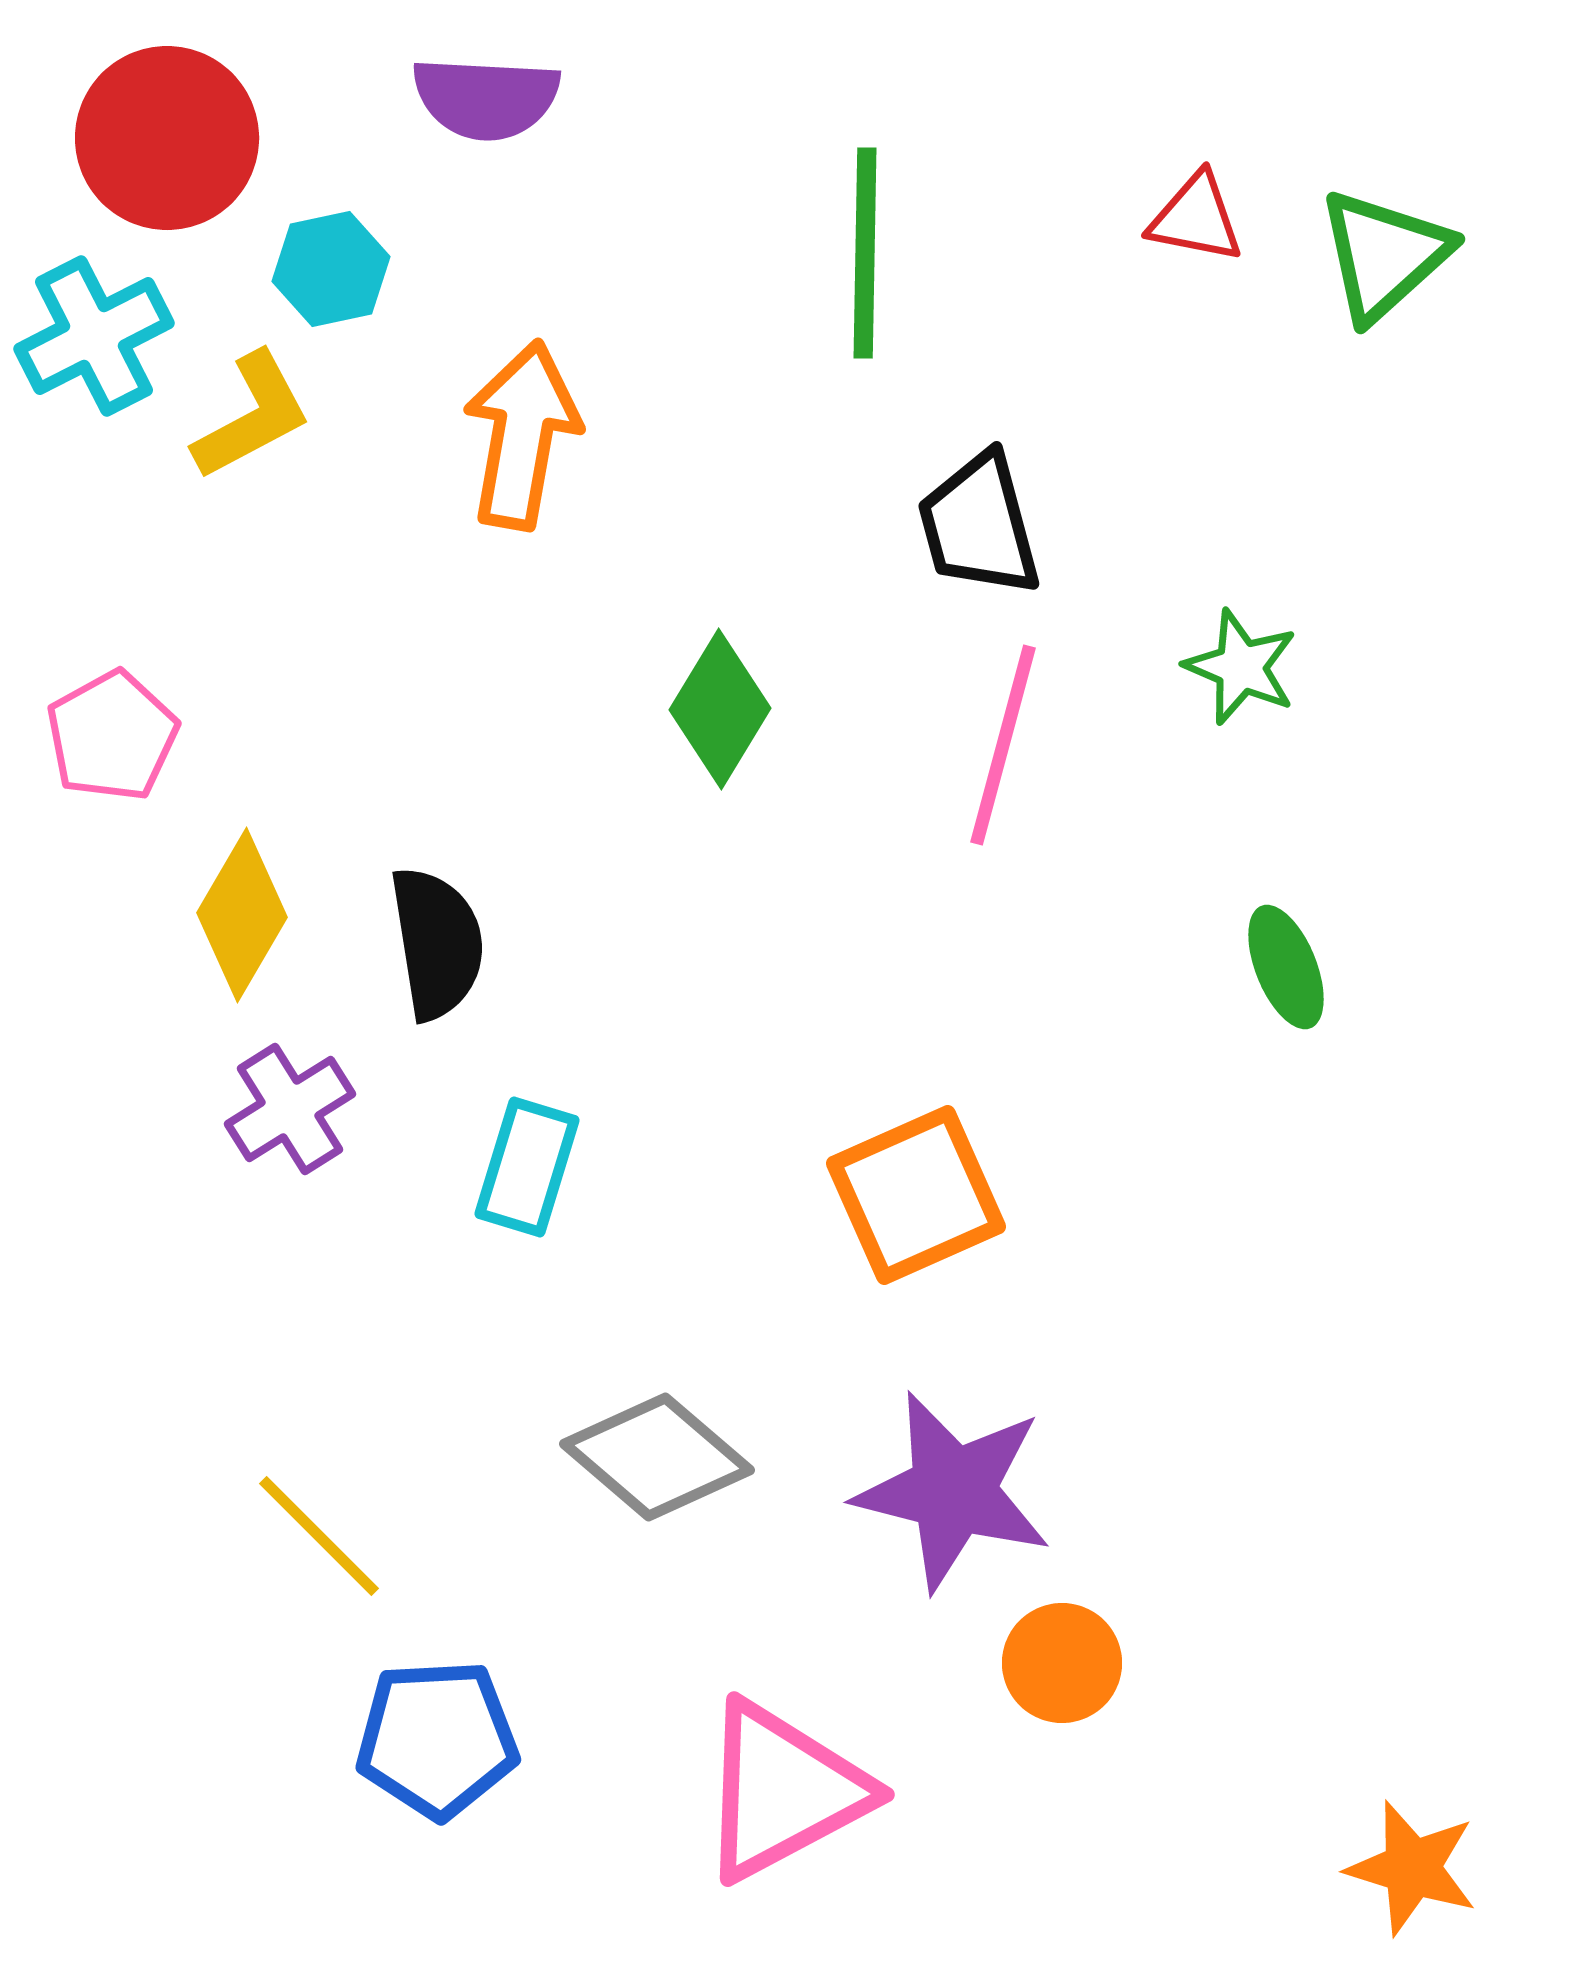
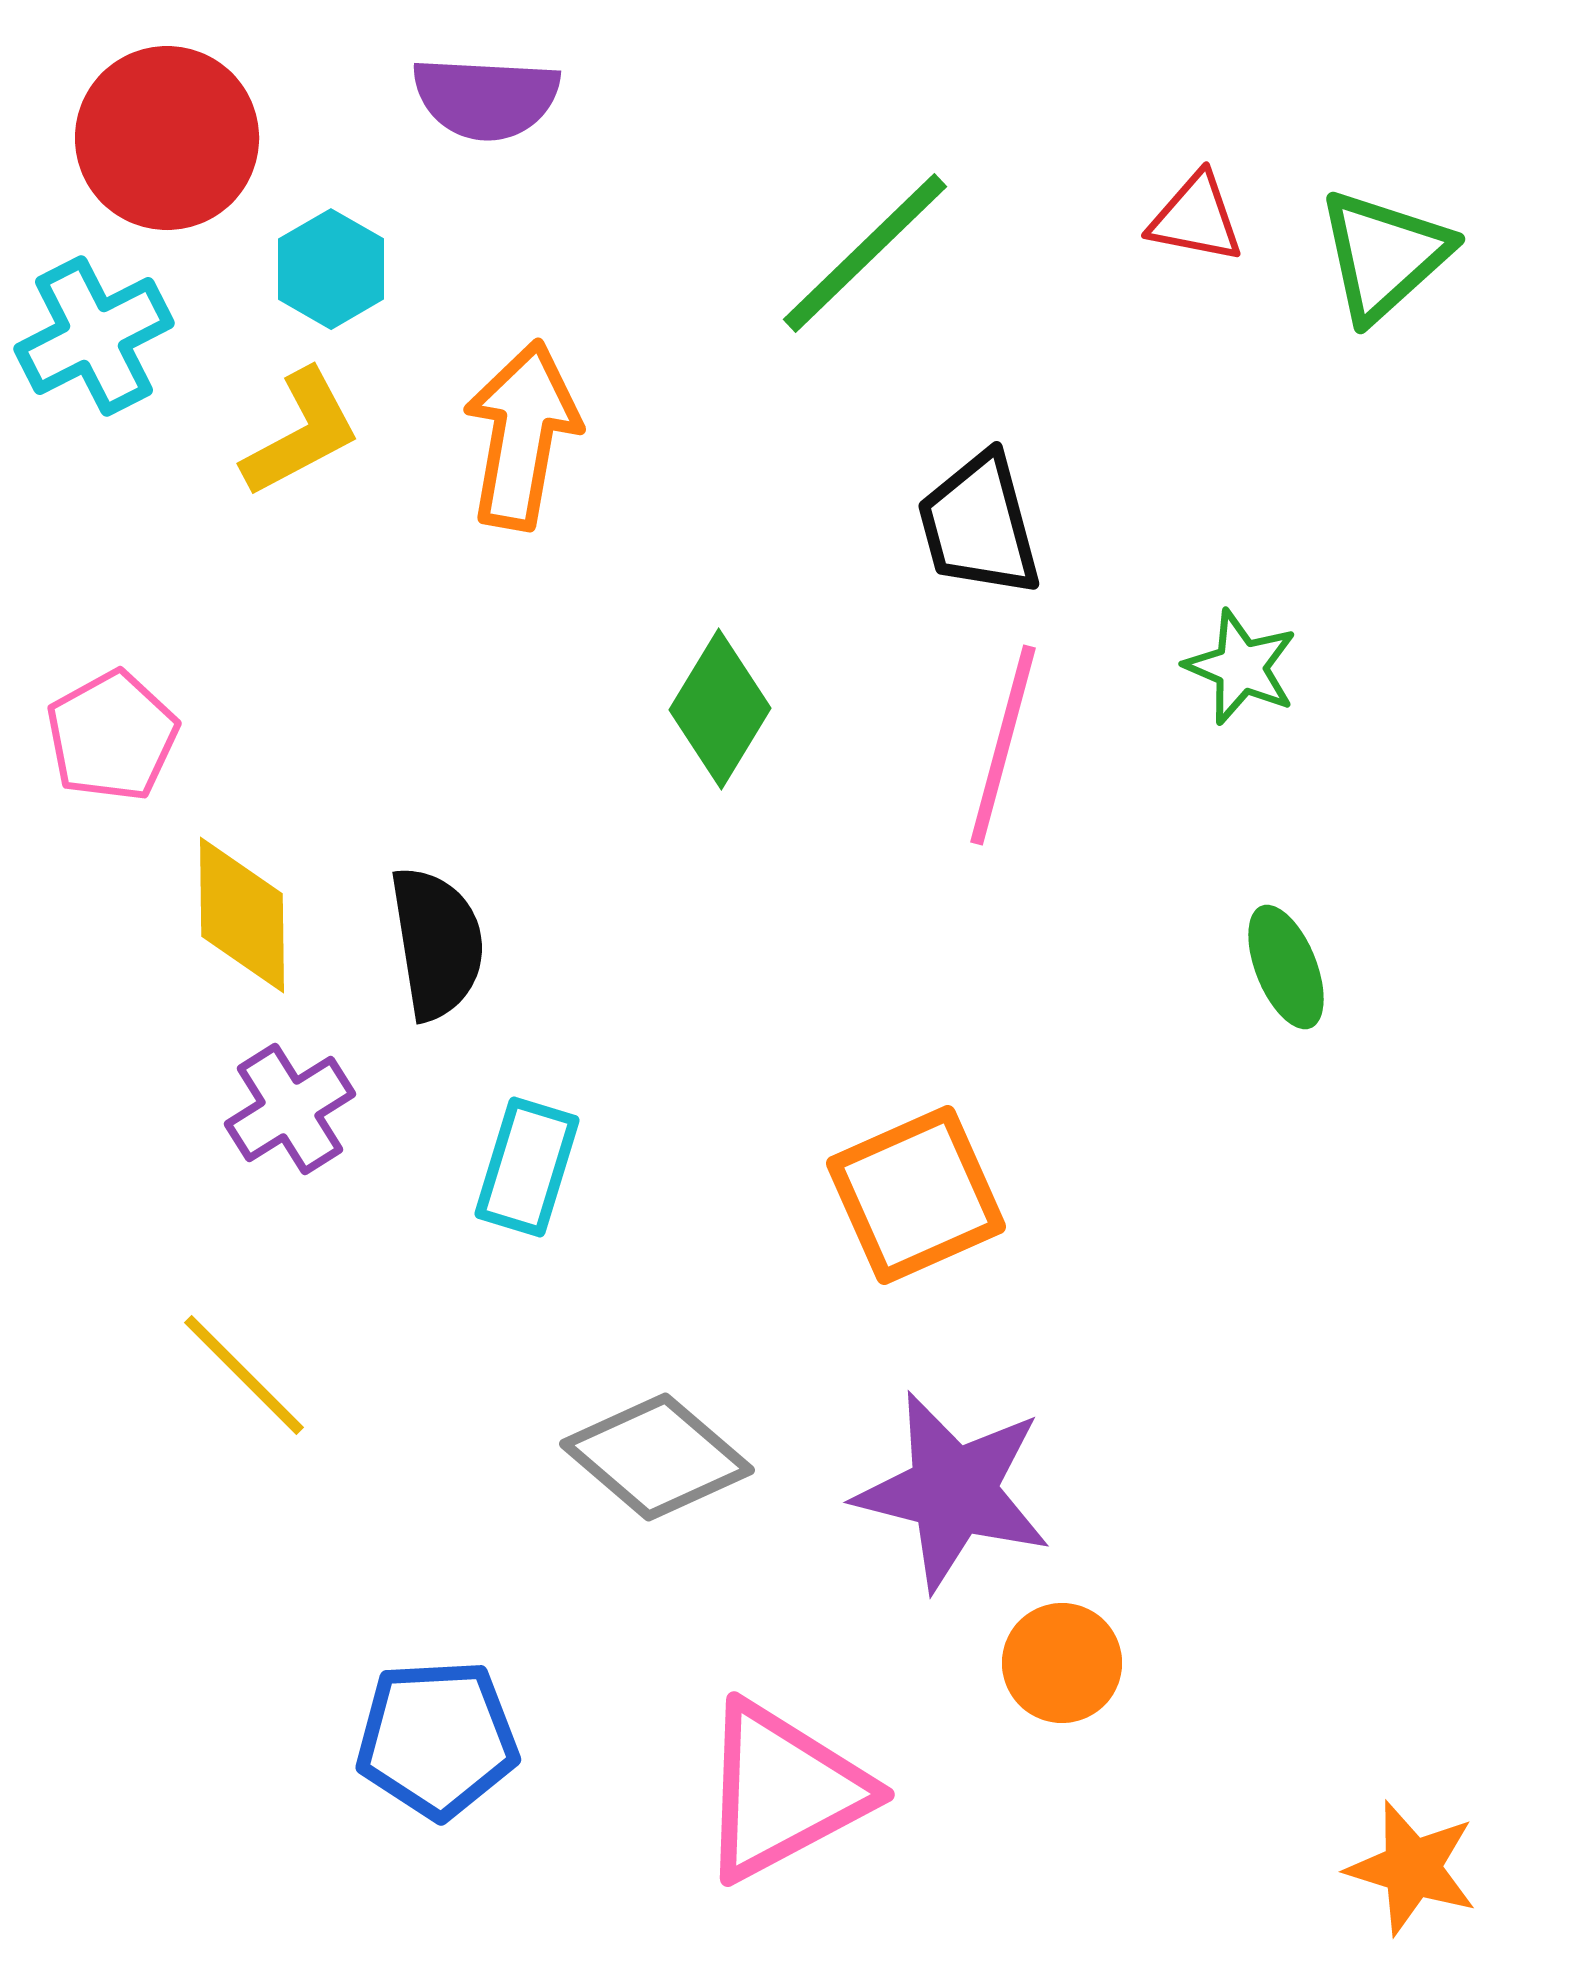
green line: rotated 45 degrees clockwise
cyan hexagon: rotated 18 degrees counterclockwise
yellow L-shape: moved 49 px right, 17 px down
yellow diamond: rotated 31 degrees counterclockwise
yellow line: moved 75 px left, 161 px up
